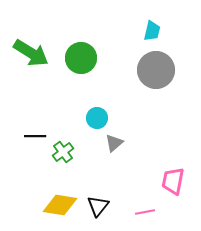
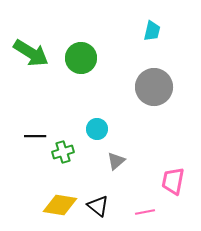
gray circle: moved 2 px left, 17 px down
cyan circle: moved 11 px down
gray triangle: moved 2 px right, 18 px down
green cross: rotated 20 degrees clockwise
black triangle: rotated 30 degrees counterclockwise
